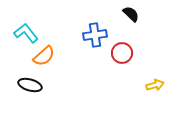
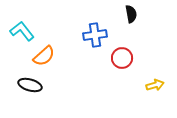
black semicircle: rotated 36 degrees clockwise
cyan L-shape: moved 4 px left, 2 px up
red circle: moved 5 px down
